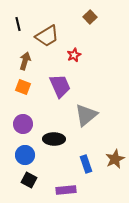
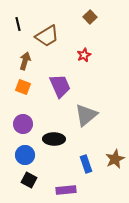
red star: moved 10 px right
